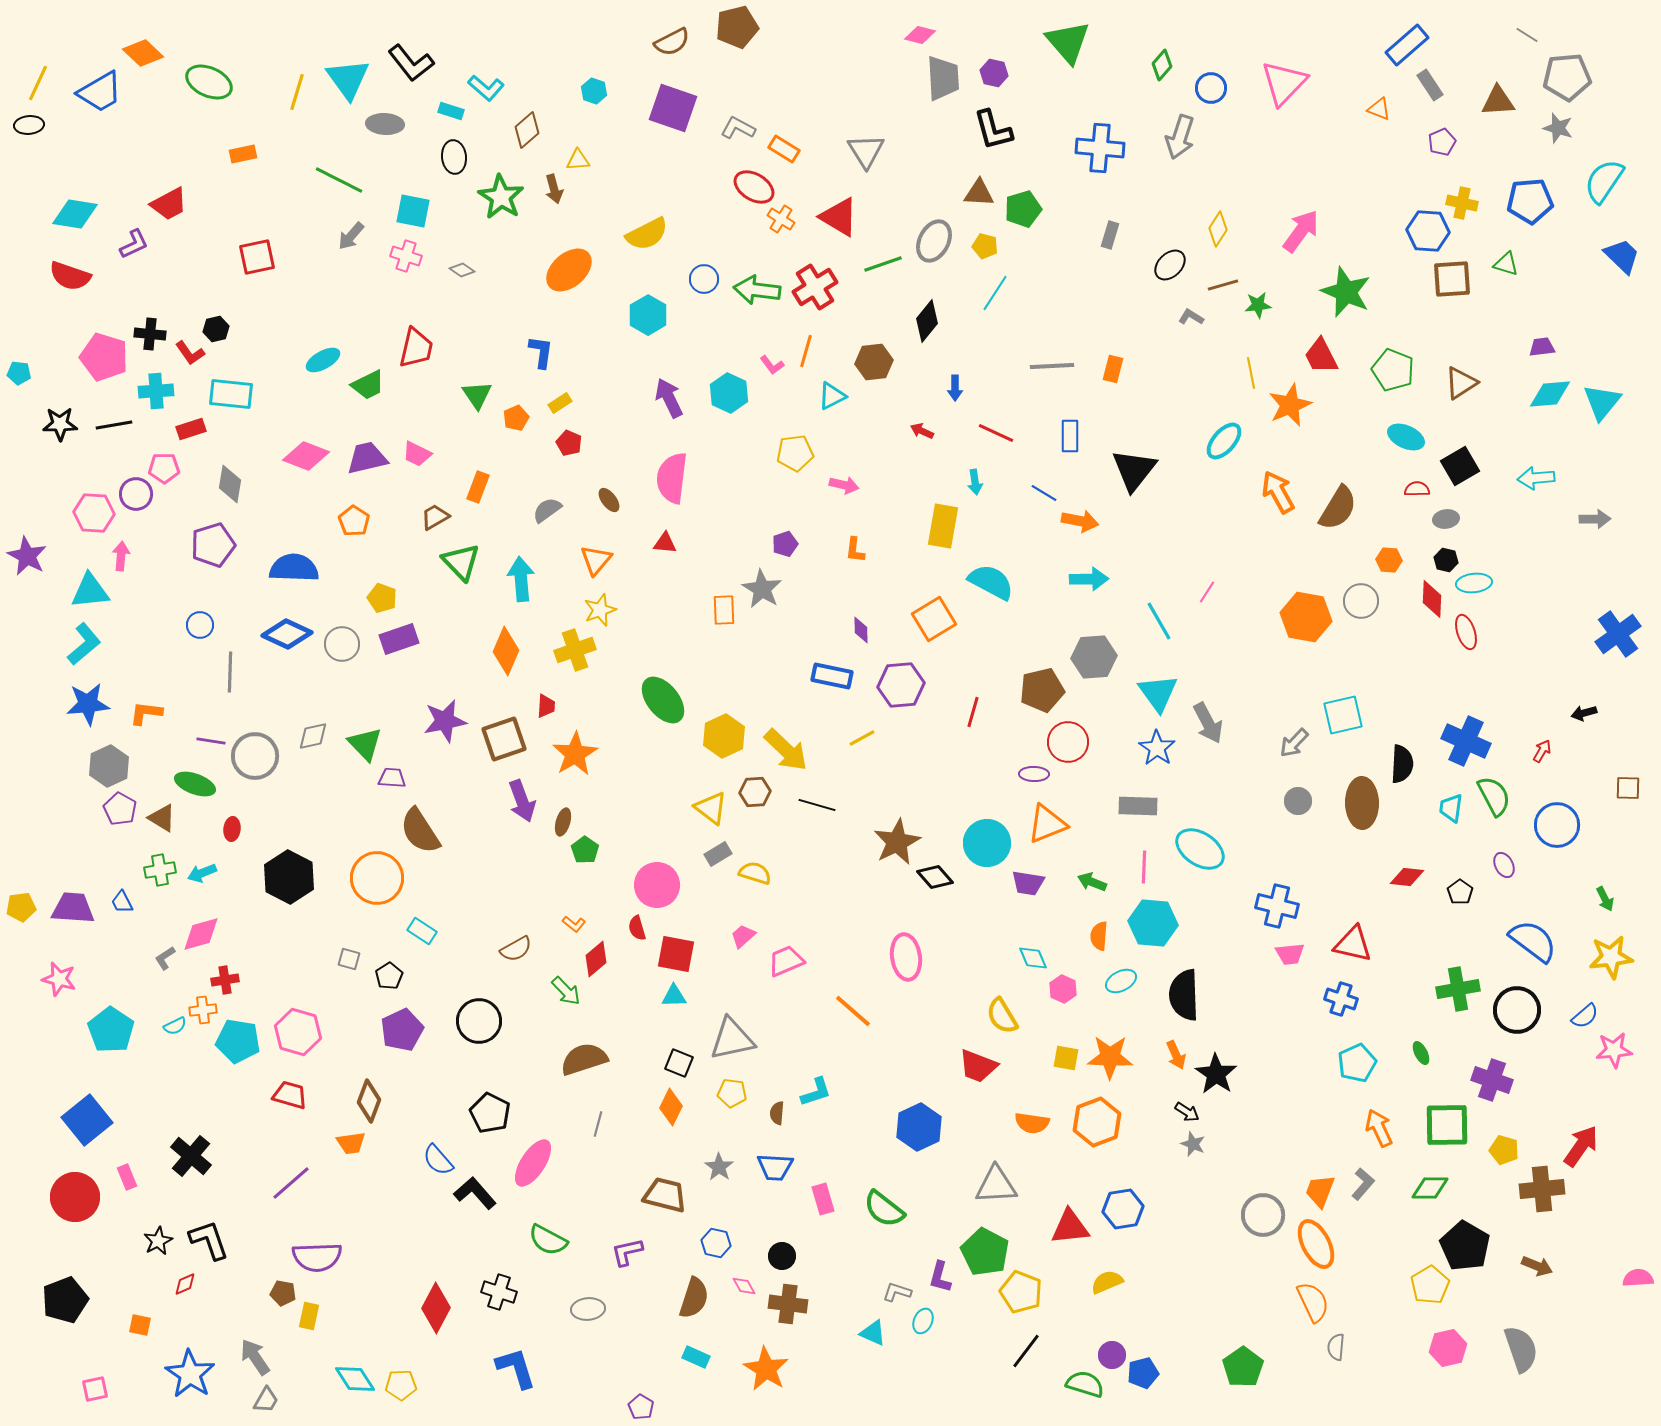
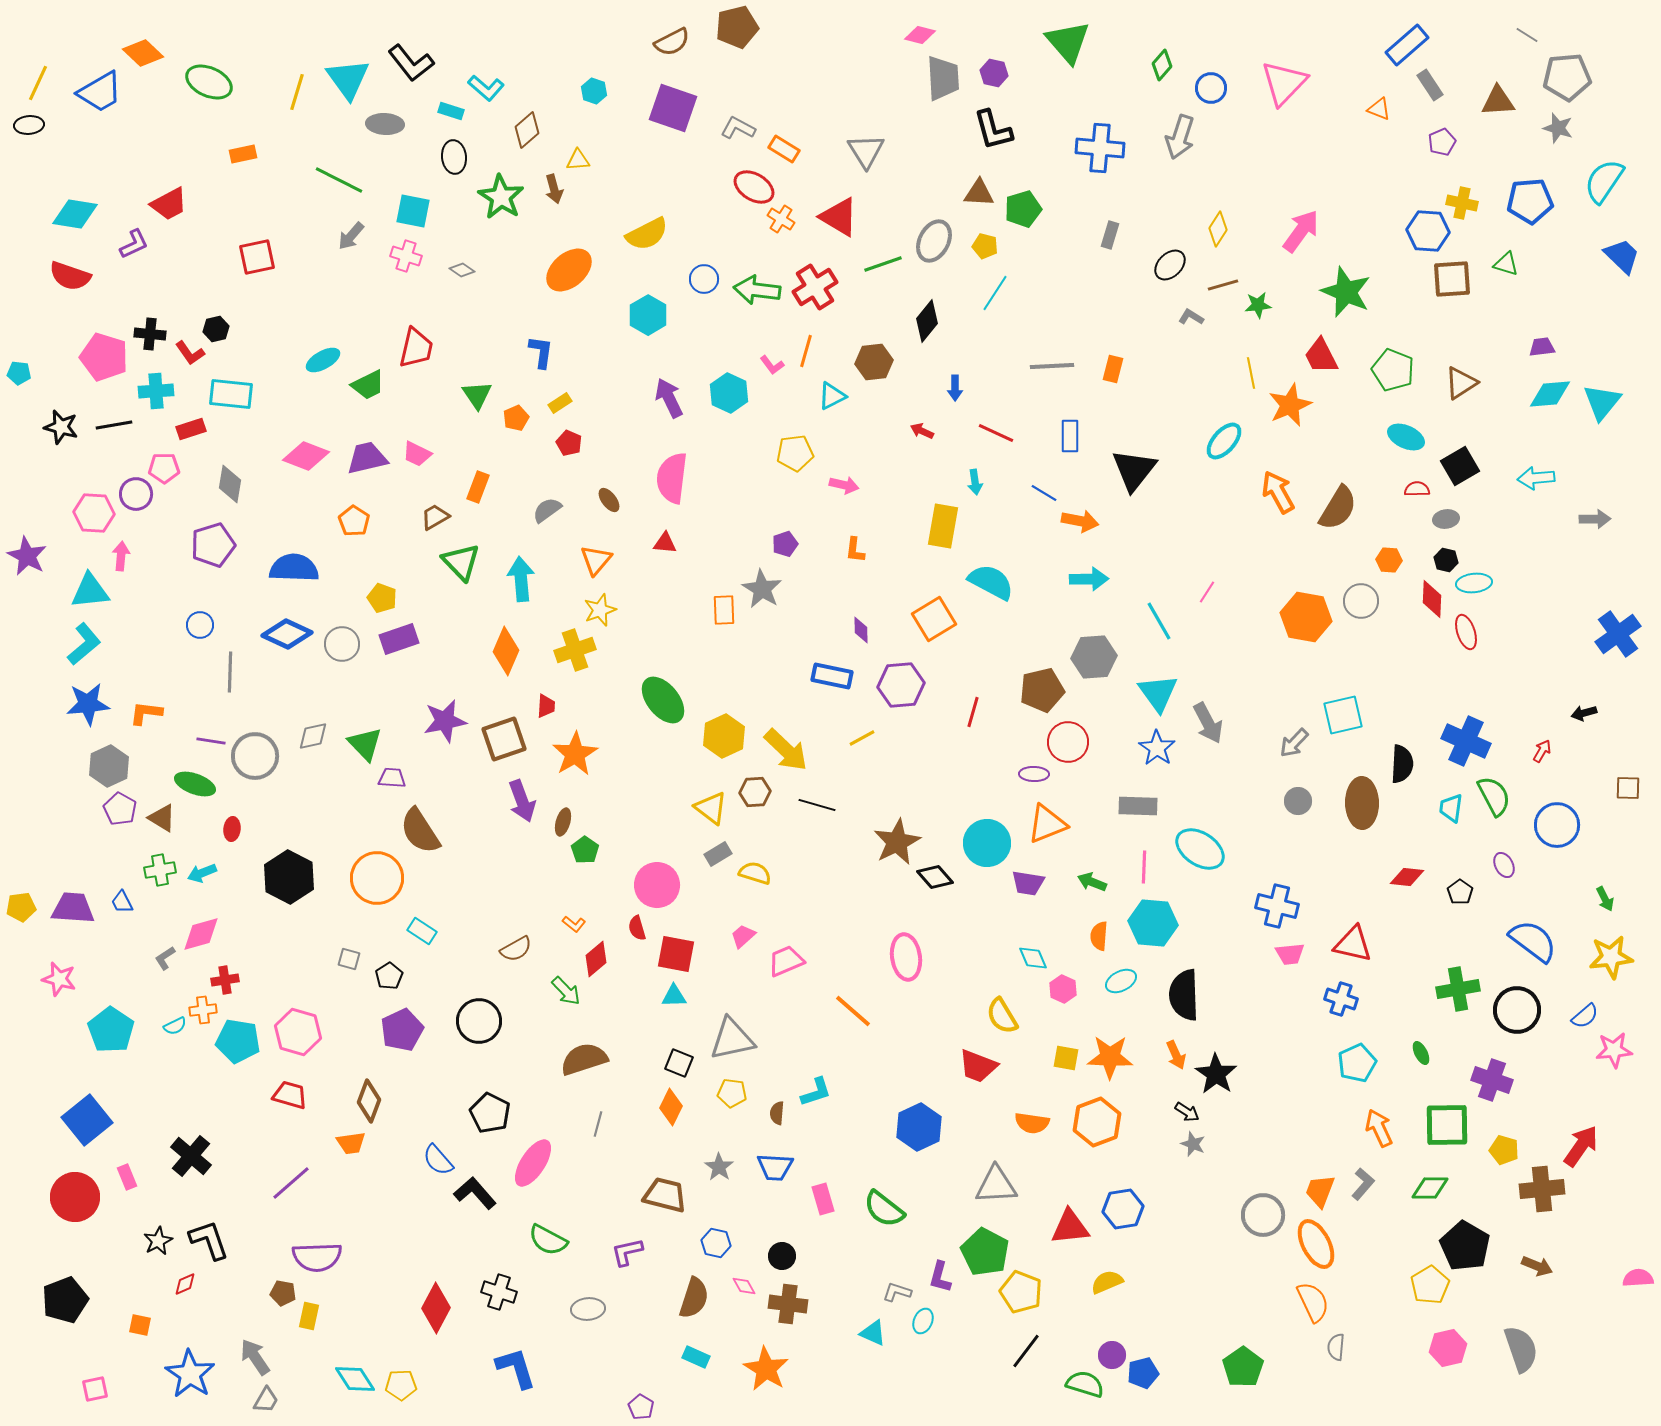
black star at (60, 424): moved 1 px right, 3 px down; rotated 16 degrees clockwise
